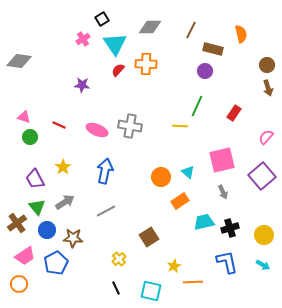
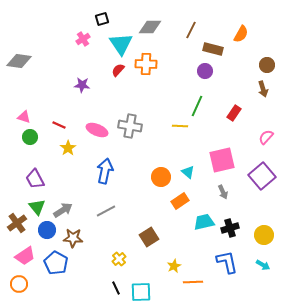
black square at (102, 19): rotated 16 degrees clockwise
orange semicircle at (241, 34): rotated 42 degrees clockwise
cyan triangle at (115, 44): moved 6 px right
brown arrow at (268, 88): moved 5 px left, 1 px down
yellow star at (63, 167): moved 5 px right, 19 px up
gray arrow at (65, 202): moved 2 px left, 8 px down
blue pentagon at (56, 263): rotated 15 degrees counterclockwise
cyan square at (151, 291): moved 10 px left, 1 px down; rotated 15 degrees counterclockwise
